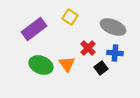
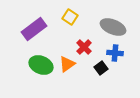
red cross: moved 4 px left, 1 px up
orange triangle: rotated 30 degrees clockwise
